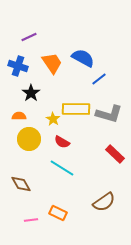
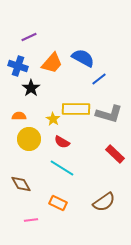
orange trapezoid: rotated 75 degrees clockwise
black star: moved 5 px up
orange rectangle: moved 10 px up
